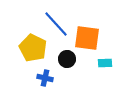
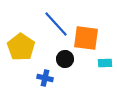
orange square: moved 1 px left
yellow pentagon: moved 12 px left, 1 px up; rotated 8 degrees clockwise
black circle: moved 2 px left
